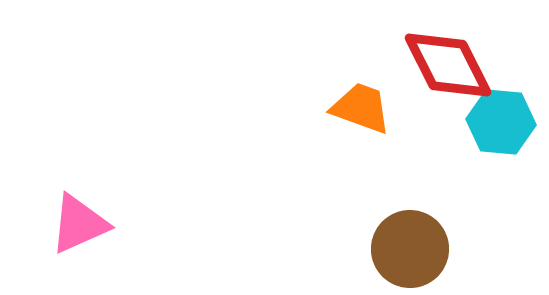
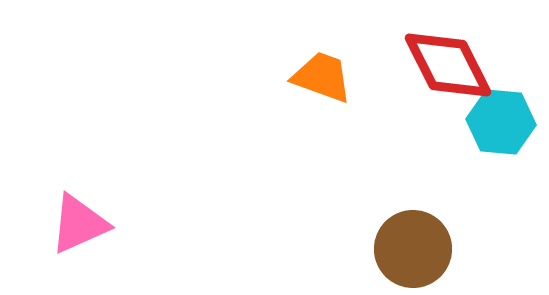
orange trapezoid: moved 39 px left, 31 px up
brown circle: moved 3 px right
